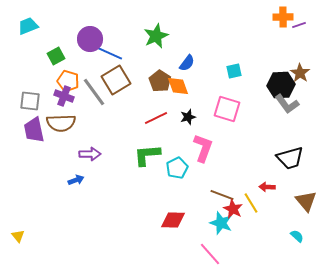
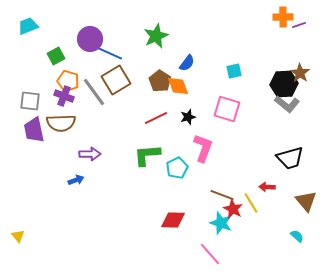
black hexagon: moved 3 px right, 1 px up
gray L-shape: rotated 15 degrees counterclockwise
